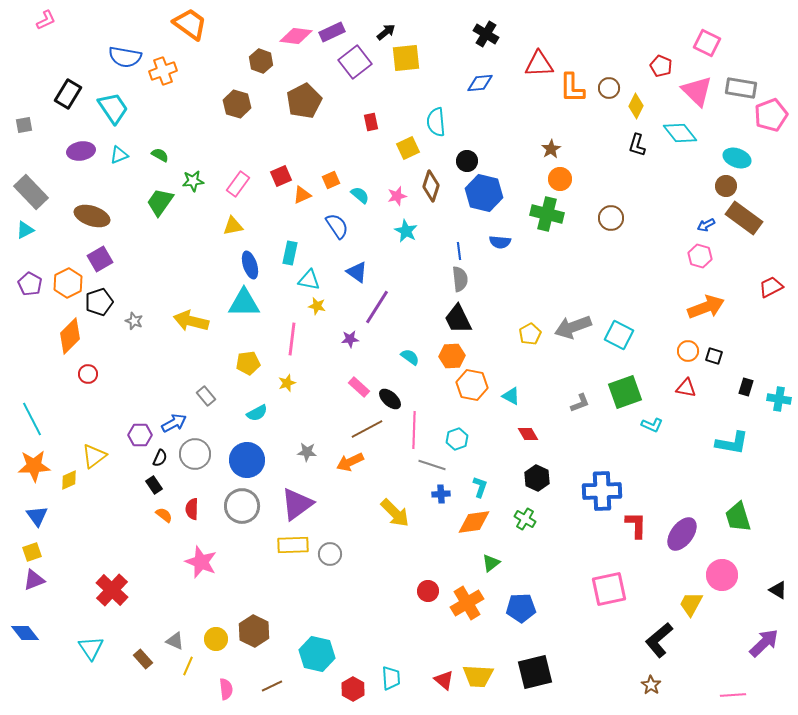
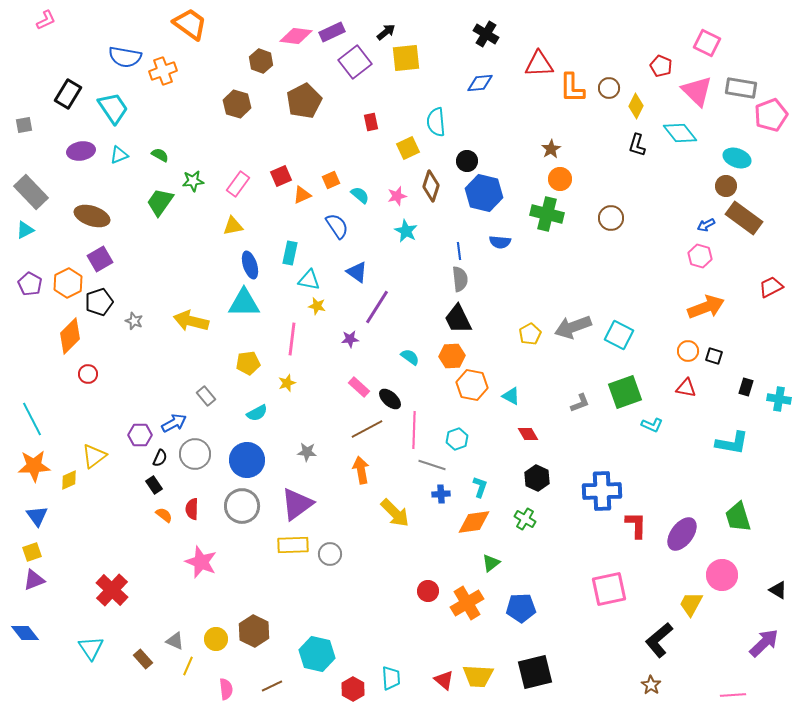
orange arrow at (350, 462): moved 11 px right, 8 px down; rotated 104 degrees clockwise
